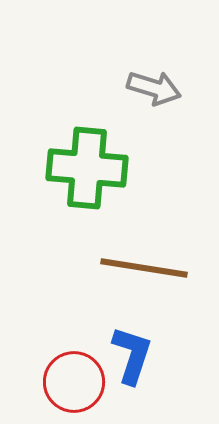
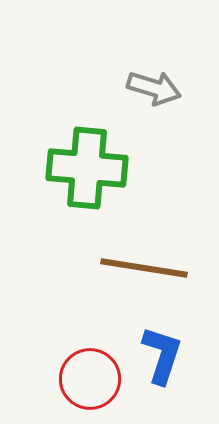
blue L-shape: moved 30 px right
red circle: moved 16 px right, 3 px up
